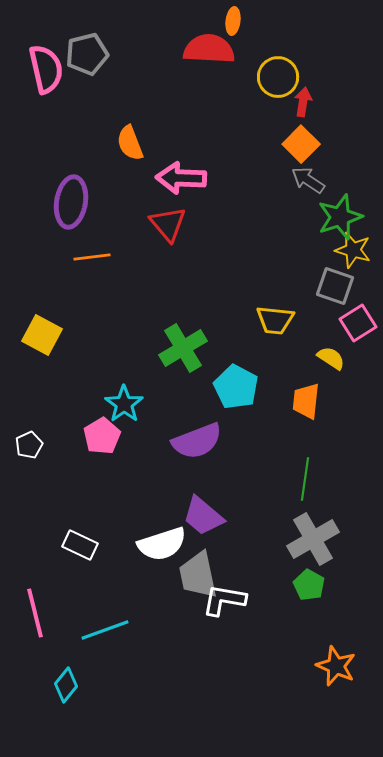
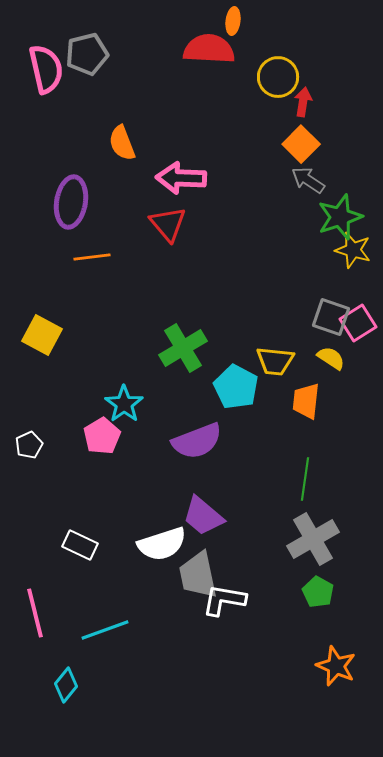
orange semicircle: moved 8 px left
gray square: moved 4 px left, 31 px down
yellow trapezoid: moved 41 px down
green pentagon: moved 9 px right, 7 px down
